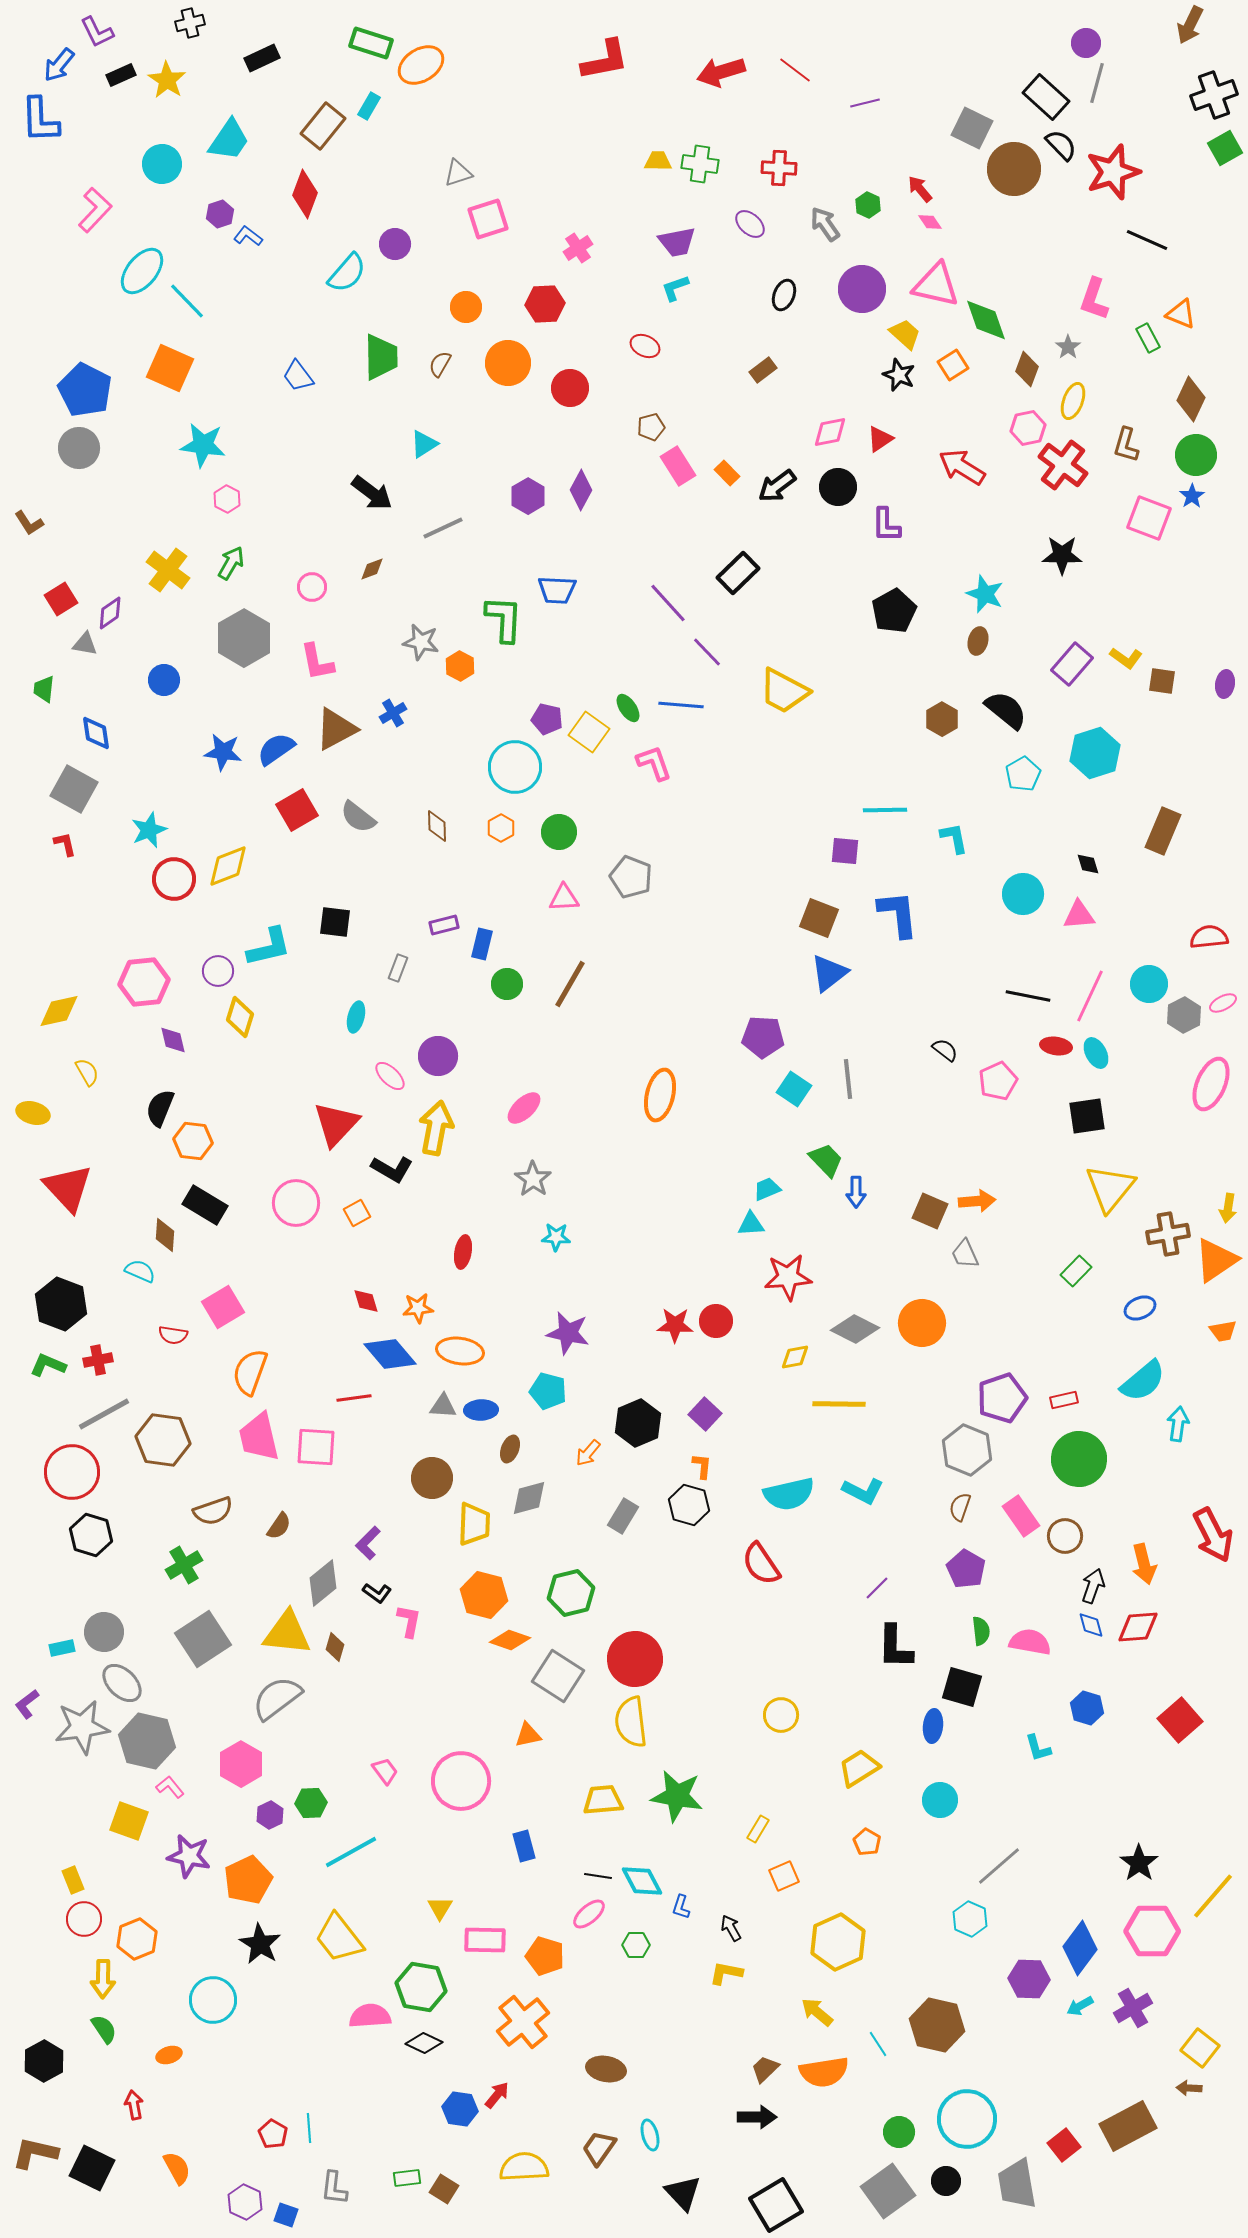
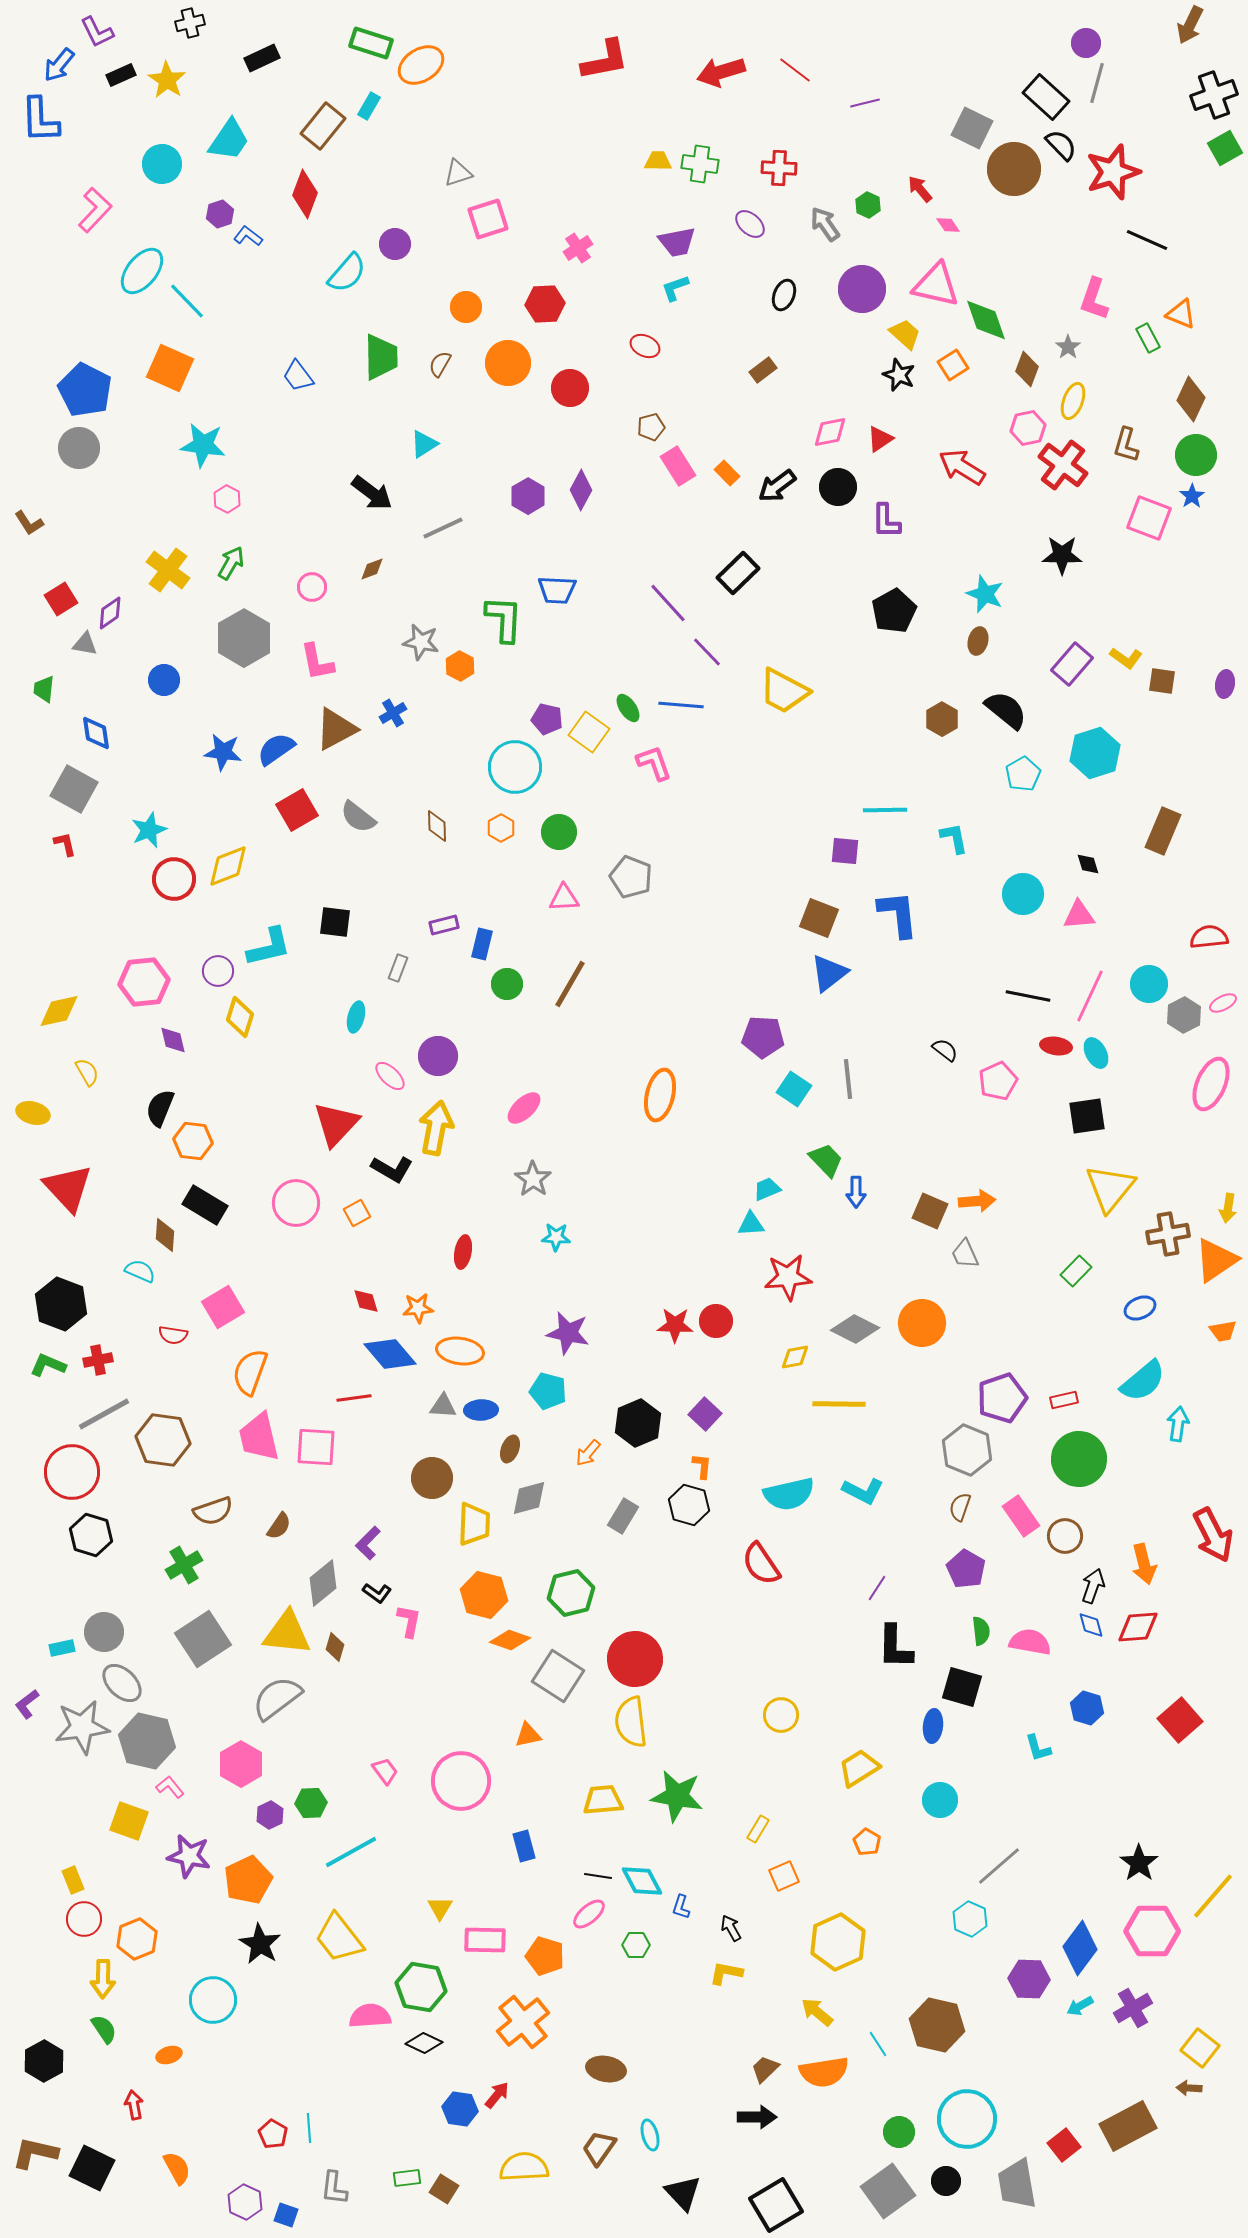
pink diamond at (930, 222): moved 18 px right, 3 px down
purple L-shape at (886, 525): moved 4 px up
purple line at (877, 1588): rotated 12 degrees counterclockwise
